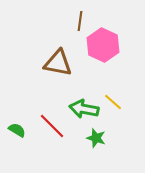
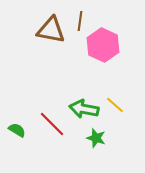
brown triangle: moved 7 px left, 33 px up
yellow line: moved 2 px right, 3 px down
red line: moved 2 px up
